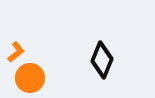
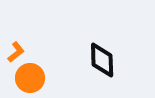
black diamond: rotated 24 degrees counterclockwise
